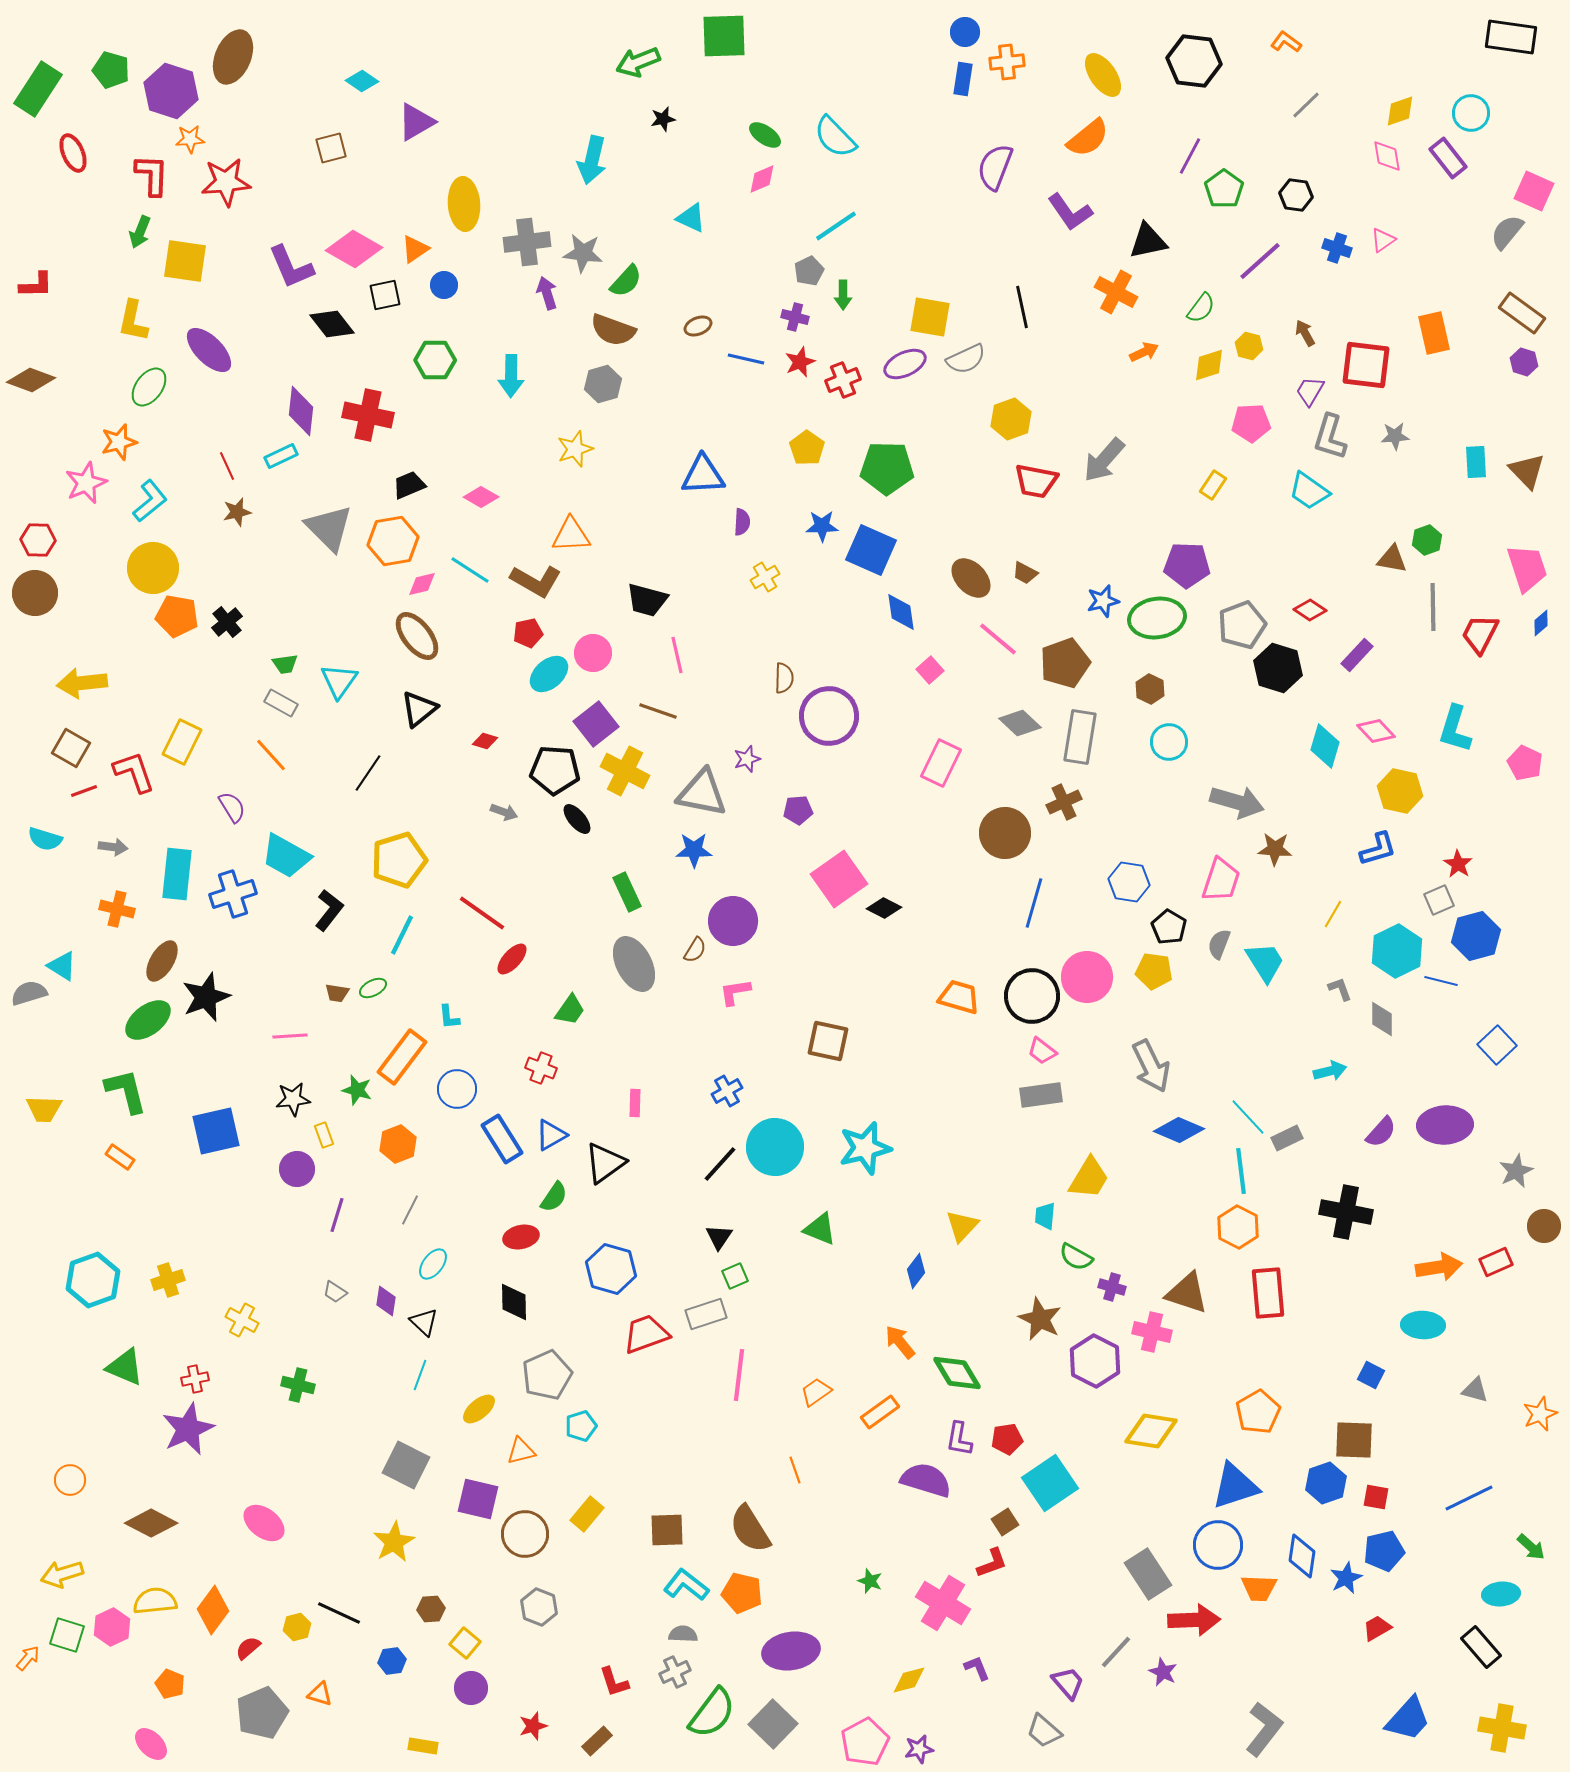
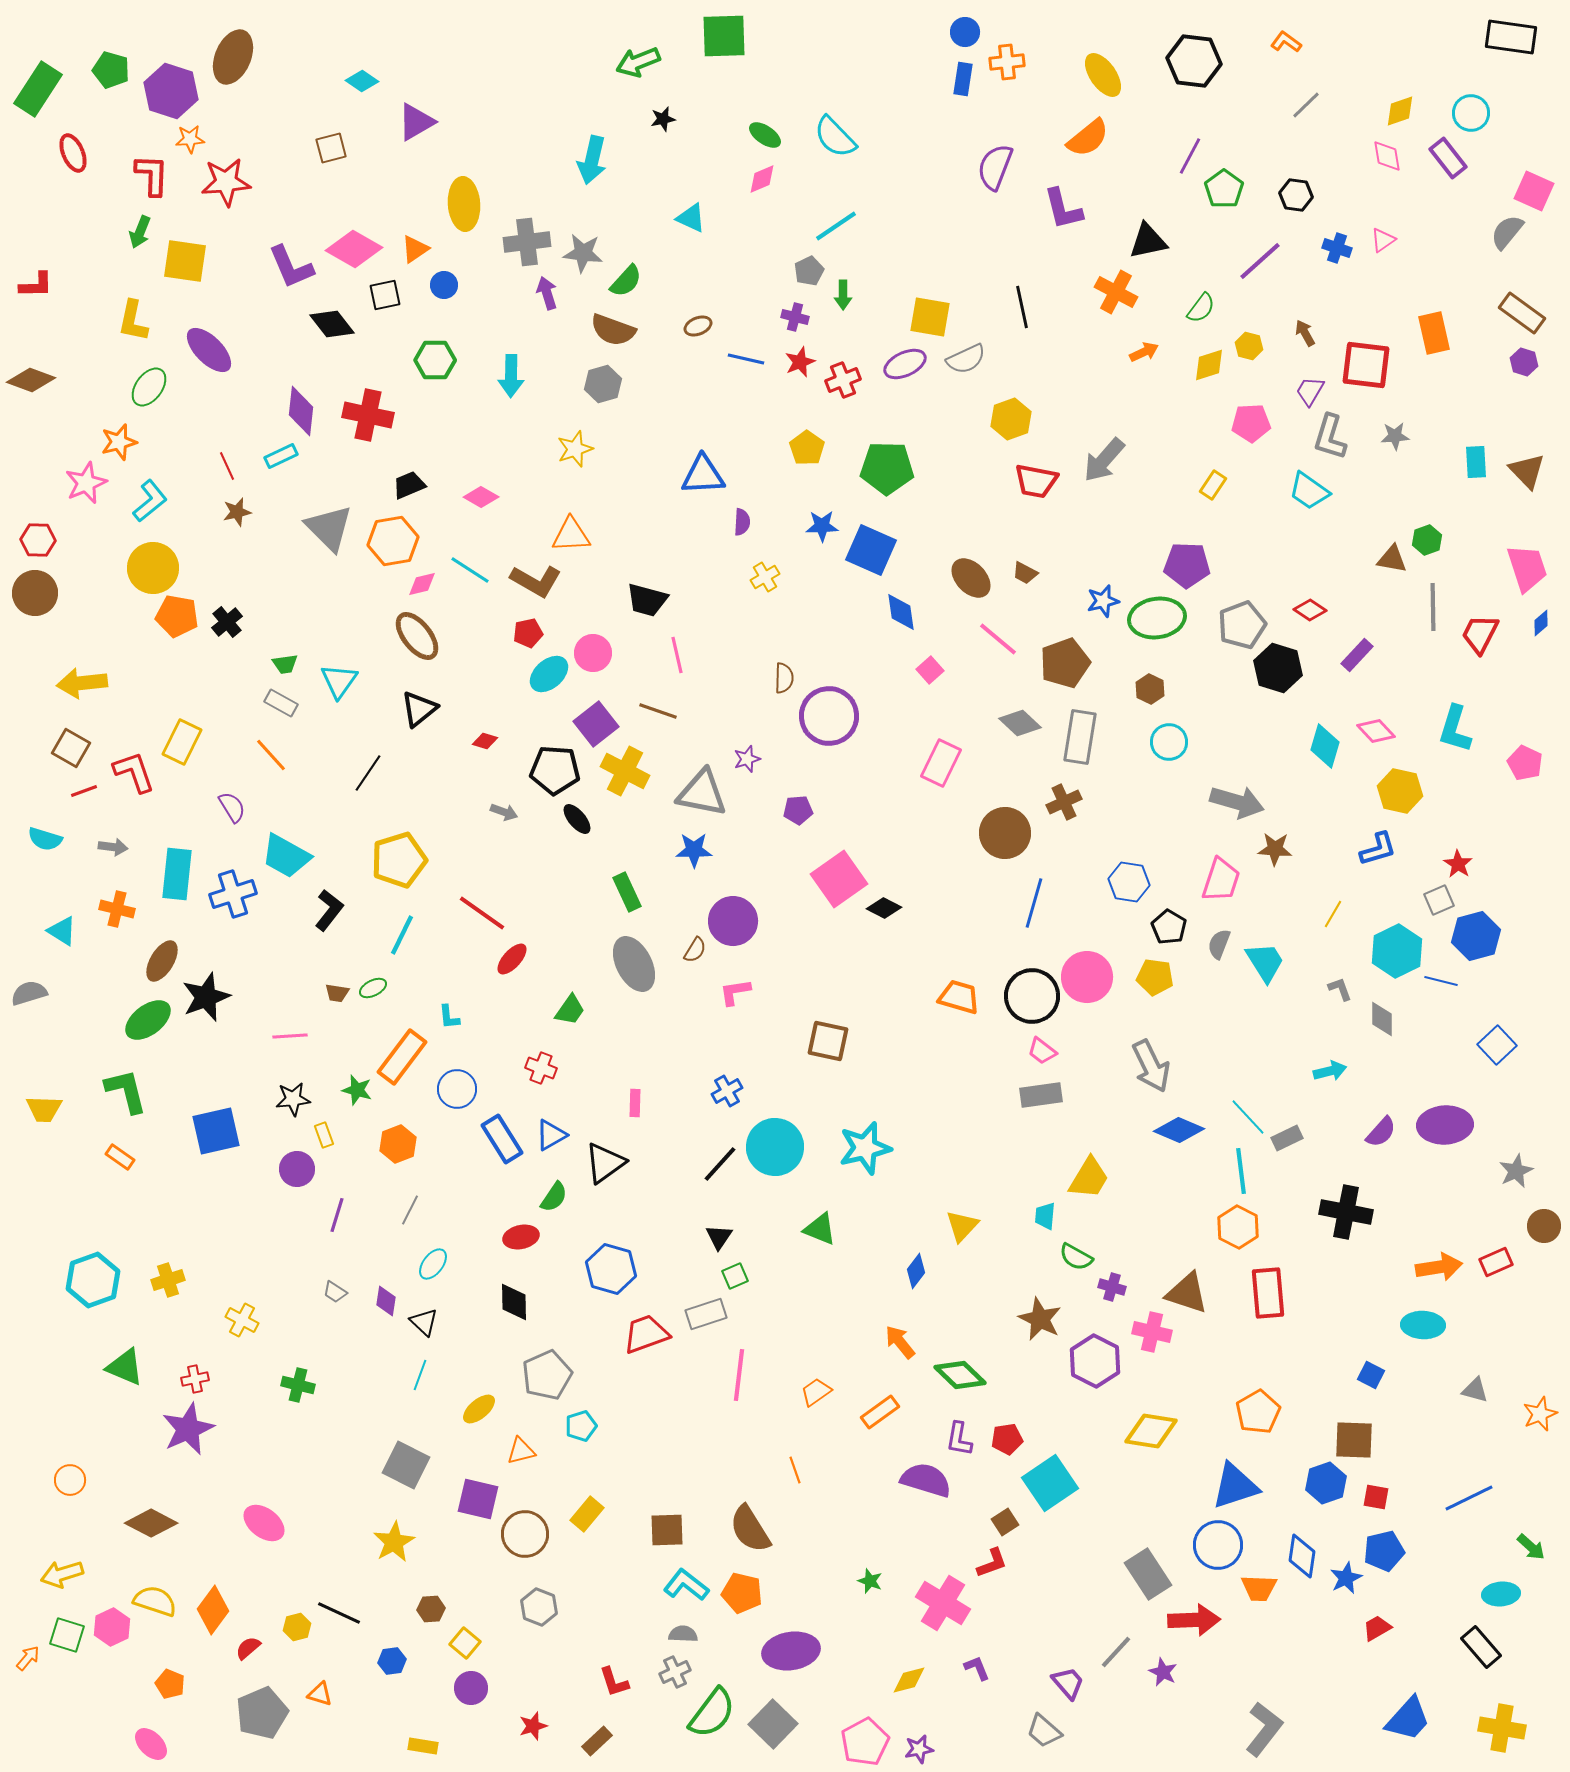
purple L-shape at (1070, 212): moved 7 px left, 3 px up; rotated 21 degrees clockwise
cyan triangle at (62, 966): moved 35 px up
yellow pentagon at (1154, 971): moved 1 px right, 6 px down
green diamond at (957, 1373): moved 3 px right, 2 px down; rotated 15 degrees counterclockwise
yellow semicircle at (155, 1601): rotated 24 degrees clockwise
